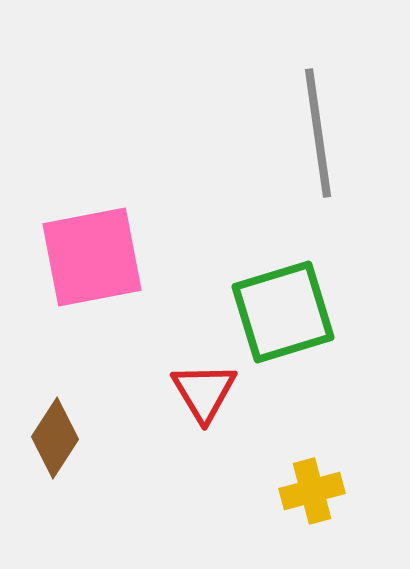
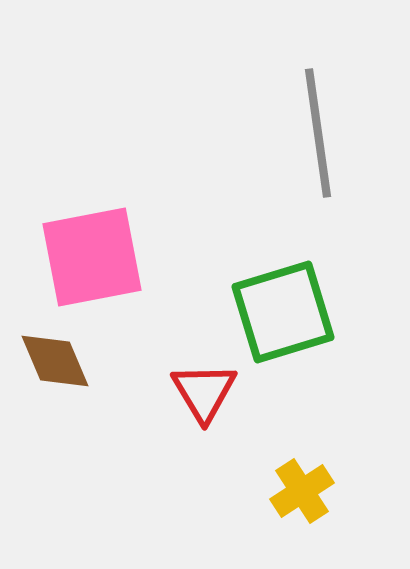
brown diamond: moved 77 px up; rotated 56 degrees counterclockwise
yellow cross: moved 10 px left; rotated 18 degrees counterclockwise
